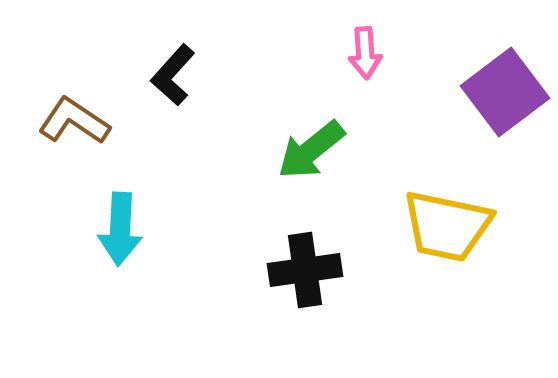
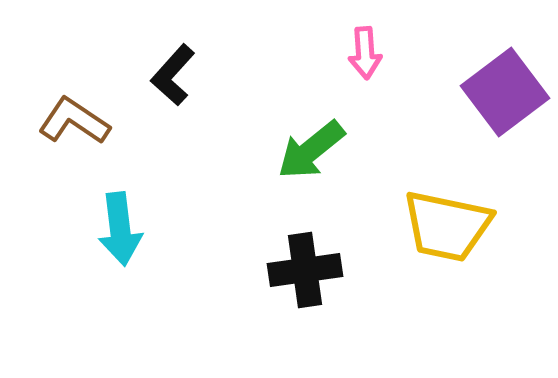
cyan arrow: rotated 10 degrees counterclockwise
